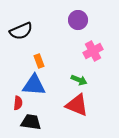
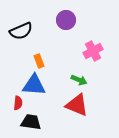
purple circle: moved 12 px left
